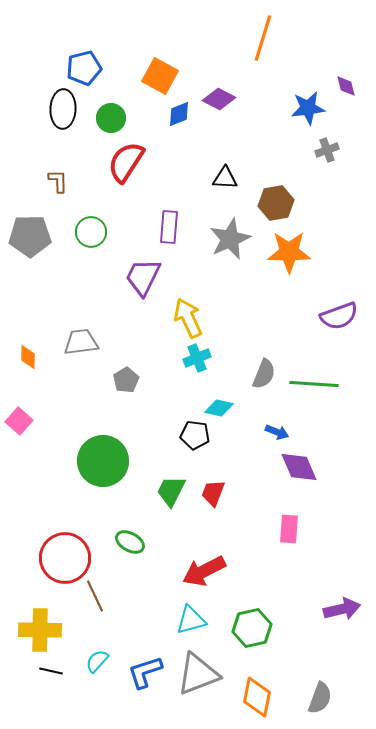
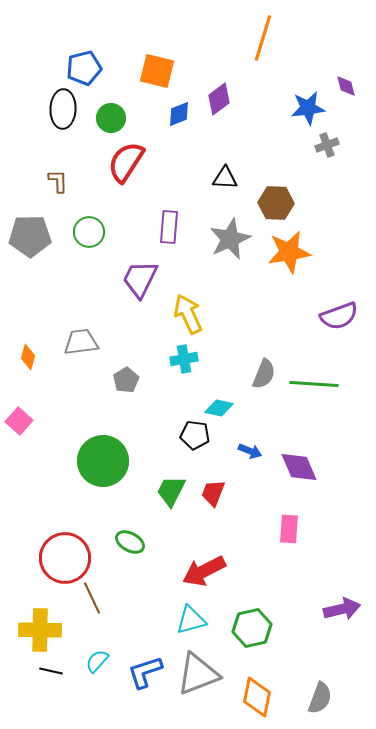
orange square at (160, 76): moved 3 px left, 5 px up; rotated 15 degrees counterclockwise
purple diamond at (219, 99): rotated 64 degrees counterclockwise
gray cross at (327, 150): moved 5 px up
brown hexagon at (276, 203): rotated 12 degrees clockwise
green circle at (91, 232): moved 2 px left
orange star at (289, 252): rotated 9 degrees counterclockwise
purple trapezoid at (143, 277): moved 3 px left, 2 px down
yellow arrow at (188, 318): moved 4 px up
orange diamond at (28, 357): rotated 15 degrees clockwise
cyan cross at (197, 358): moved 13 px left, 1 px down; rotated 12 degrees clockwise
blue arrow at (277, 432): moved 27 px left, 19 px down
brown line at (95, 596): moved 3 px left, 2 px down
